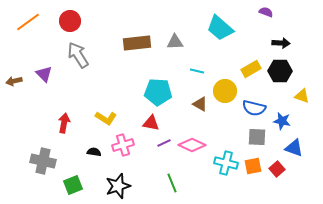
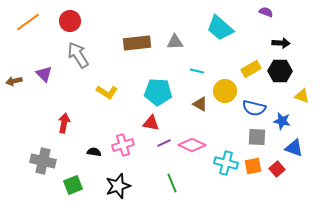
yellow L-shape: moved 1 px right, 26 px up
